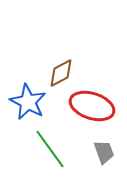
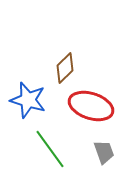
brown diamond: moved 4 px right, 5 px up; rotated 16 degrees counterclockwise
blue star: moved 2 px up; rotated 12 degrees counterclockwise
red ellipse: moved 1 px left
